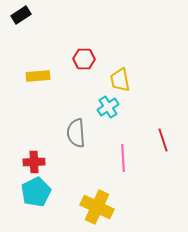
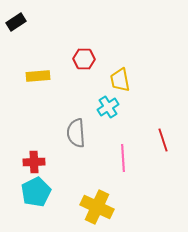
black rectangle: moved 5 px left, 7 px down
